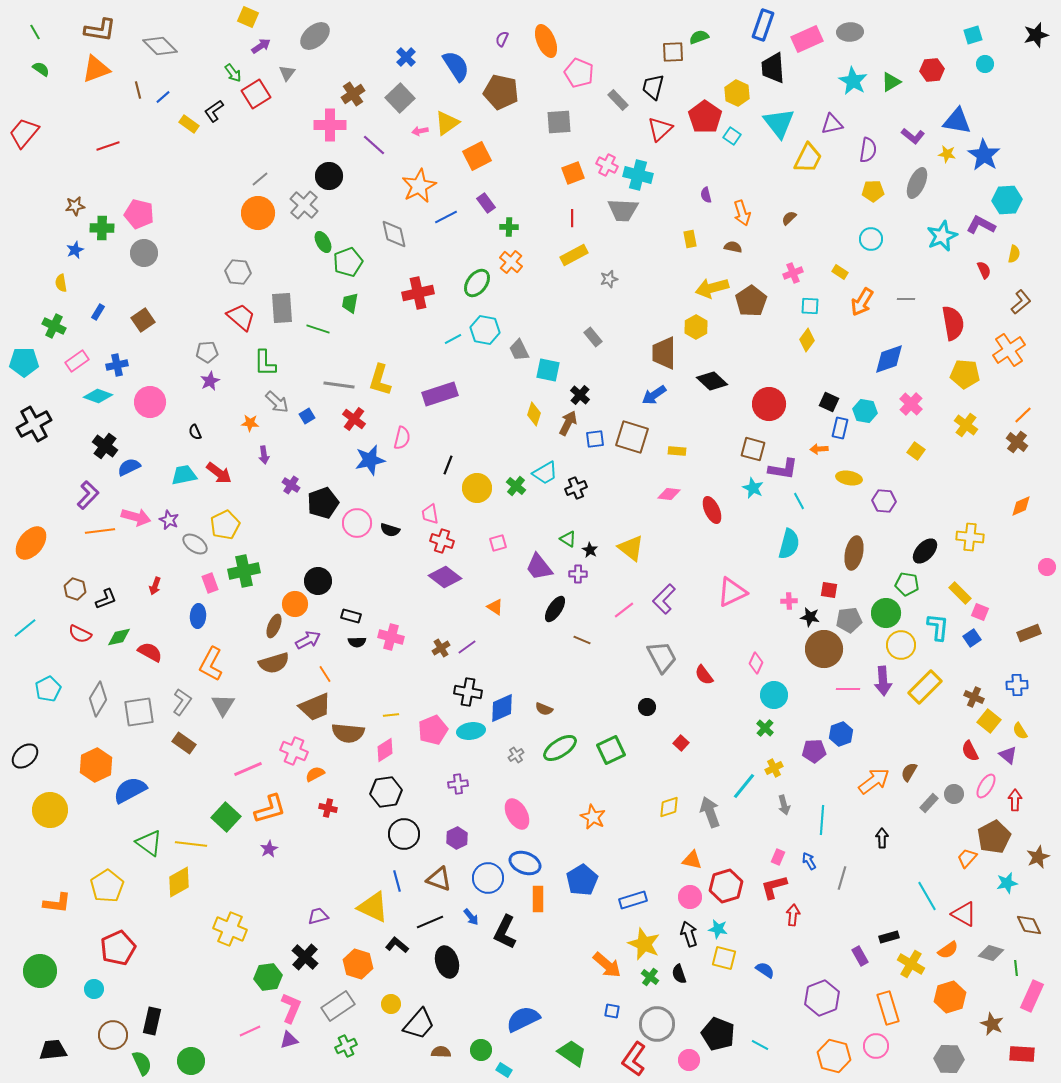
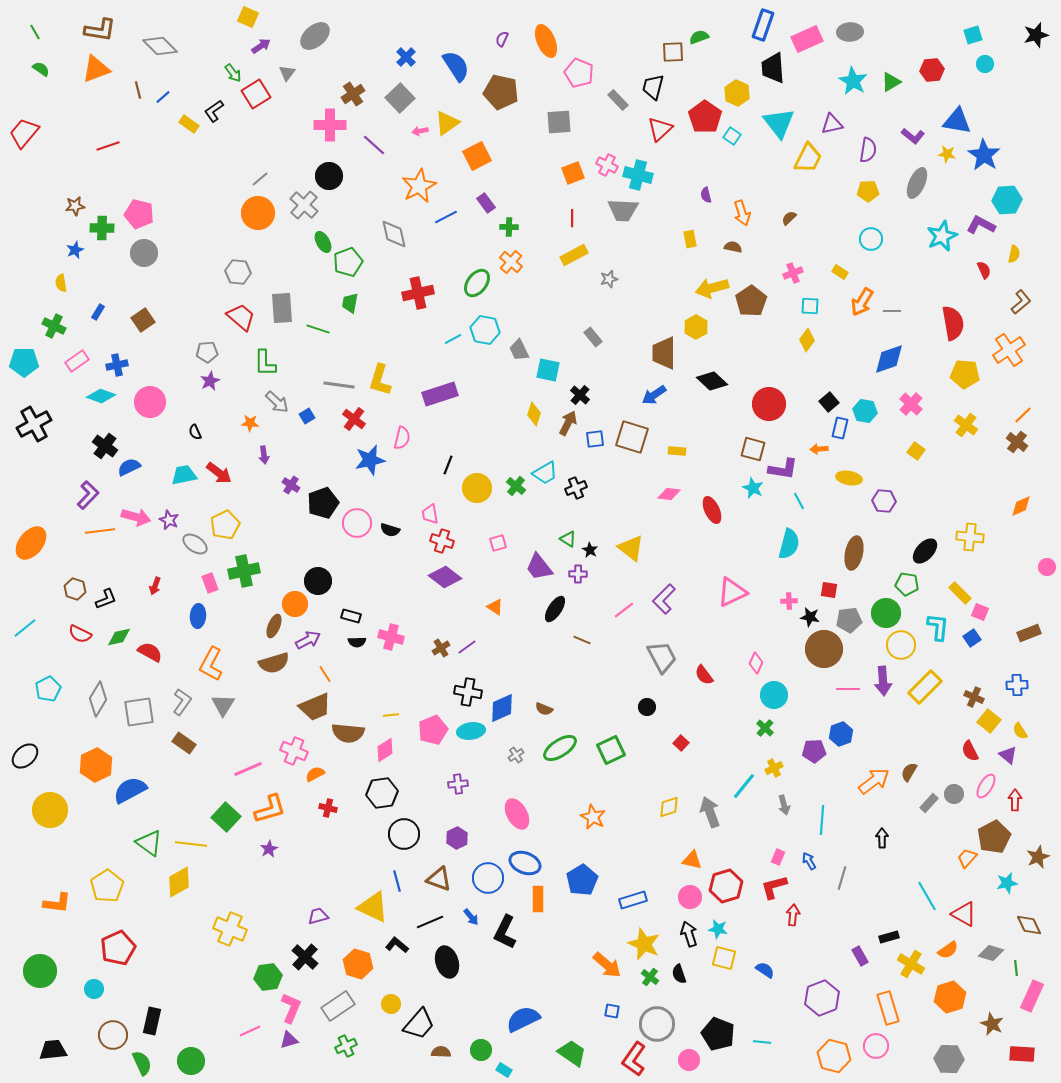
yellow pentagon at (873, 191): moved 5 px left
gray line at (906, 299): moved 14 px left, 12 px down
cyan diamond at (98, 396): moved 3 px right
black square at (829, 402): rotated 24 degrees clockwise
black hexagon at (386, 792): moved 4 px left, 1 px down
cyan line at (760, 1045): moved 2 px right, 3 px up; rotated 24 degrees counterclockwise
